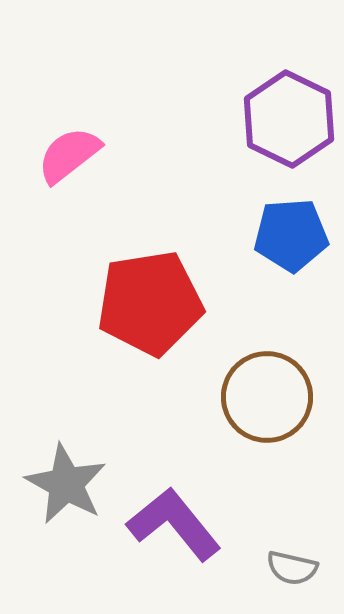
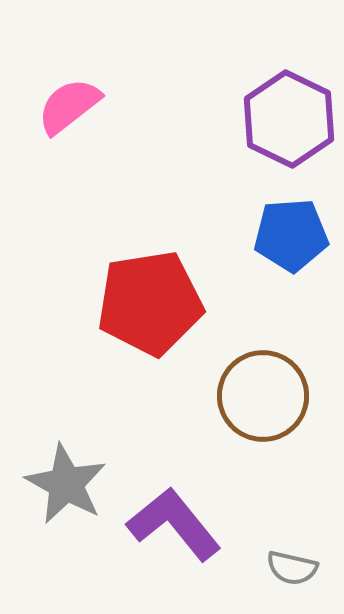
pink semicircle: moved 49 px up
brown circle: moved 4 px left, 1 px up
